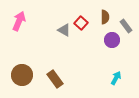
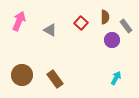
gray triangle: moved 14 px left
